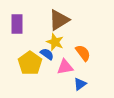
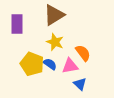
brown triangle: moved 5 px left, 5 px up
blue semicircle: moved 3 px right, 10 px down
yellow pentagon: moved 2 px right, 1 px down; rotated 15 degrees counterclockwise
pink triangle: moved 5 px right, 1 px up
blue triangle: rotated 40 degrees counterclockwise
